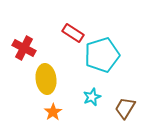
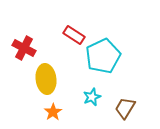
red rectangle: moved 1 px right, 2 px down
cyan pentagon: moved 1 px right, 1 px down; rotated 8 degrees counterclockwise
